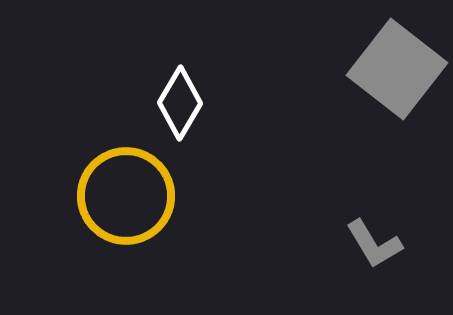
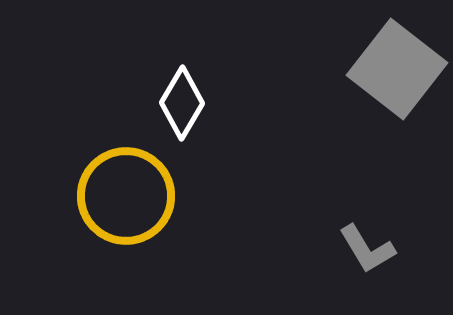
white diamond: moved 2 px right
gray L-shape: moved 7 px left, 5 px down
